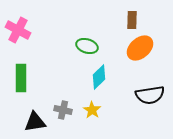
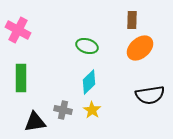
cyan diamond: moved 10 px left, 5 px down
